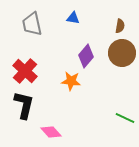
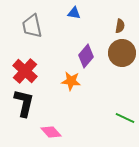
blue triangle: moved 1 px right, 5 px up
gray trapezoid: moved 2 px down
black L-shape: moved 2 px up
